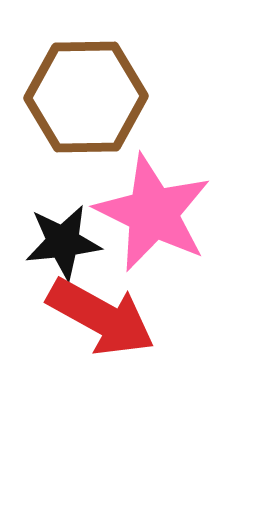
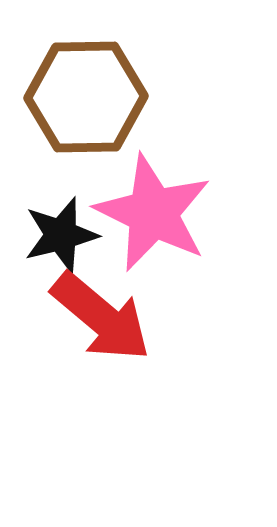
black star: moved 2 px left, 7 px up; rotated 8 degrees counterclockwise
red arrow: rotated 11 degrees clockwise
